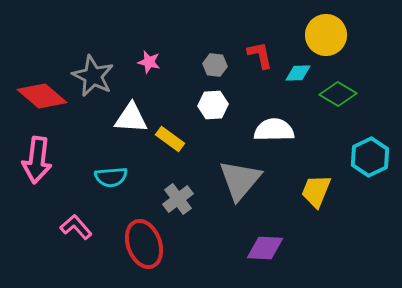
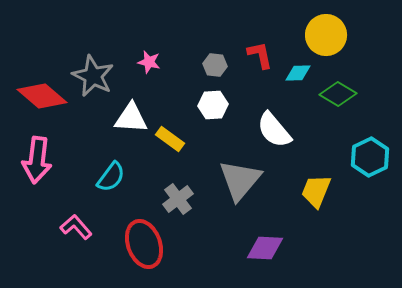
white semicircle: rotated 129 degrees counterclockwise
cyan semicircle: rotated 48 degrees counterclockwise
